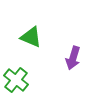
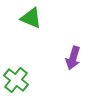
green triangle: moved 19 px up
